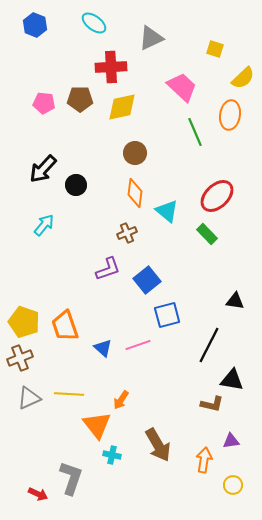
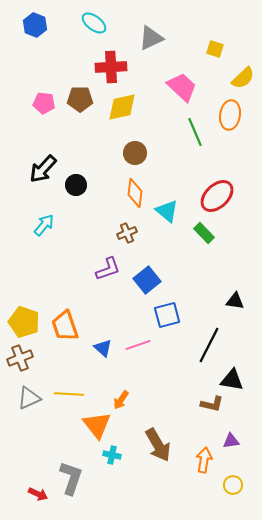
green rectangle at (207, 234): moved 3 px left, 1 px up
